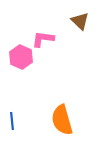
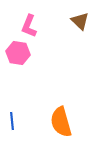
pink L-shape: moved 14 px left, 13 px up; rotated 75 degrees counterclockwise
pink hexagon: moved 3 px left, 4 px up; rotated 15 degrees counterclockwise
orange semicircle: moved 1 px left, 2 px down
